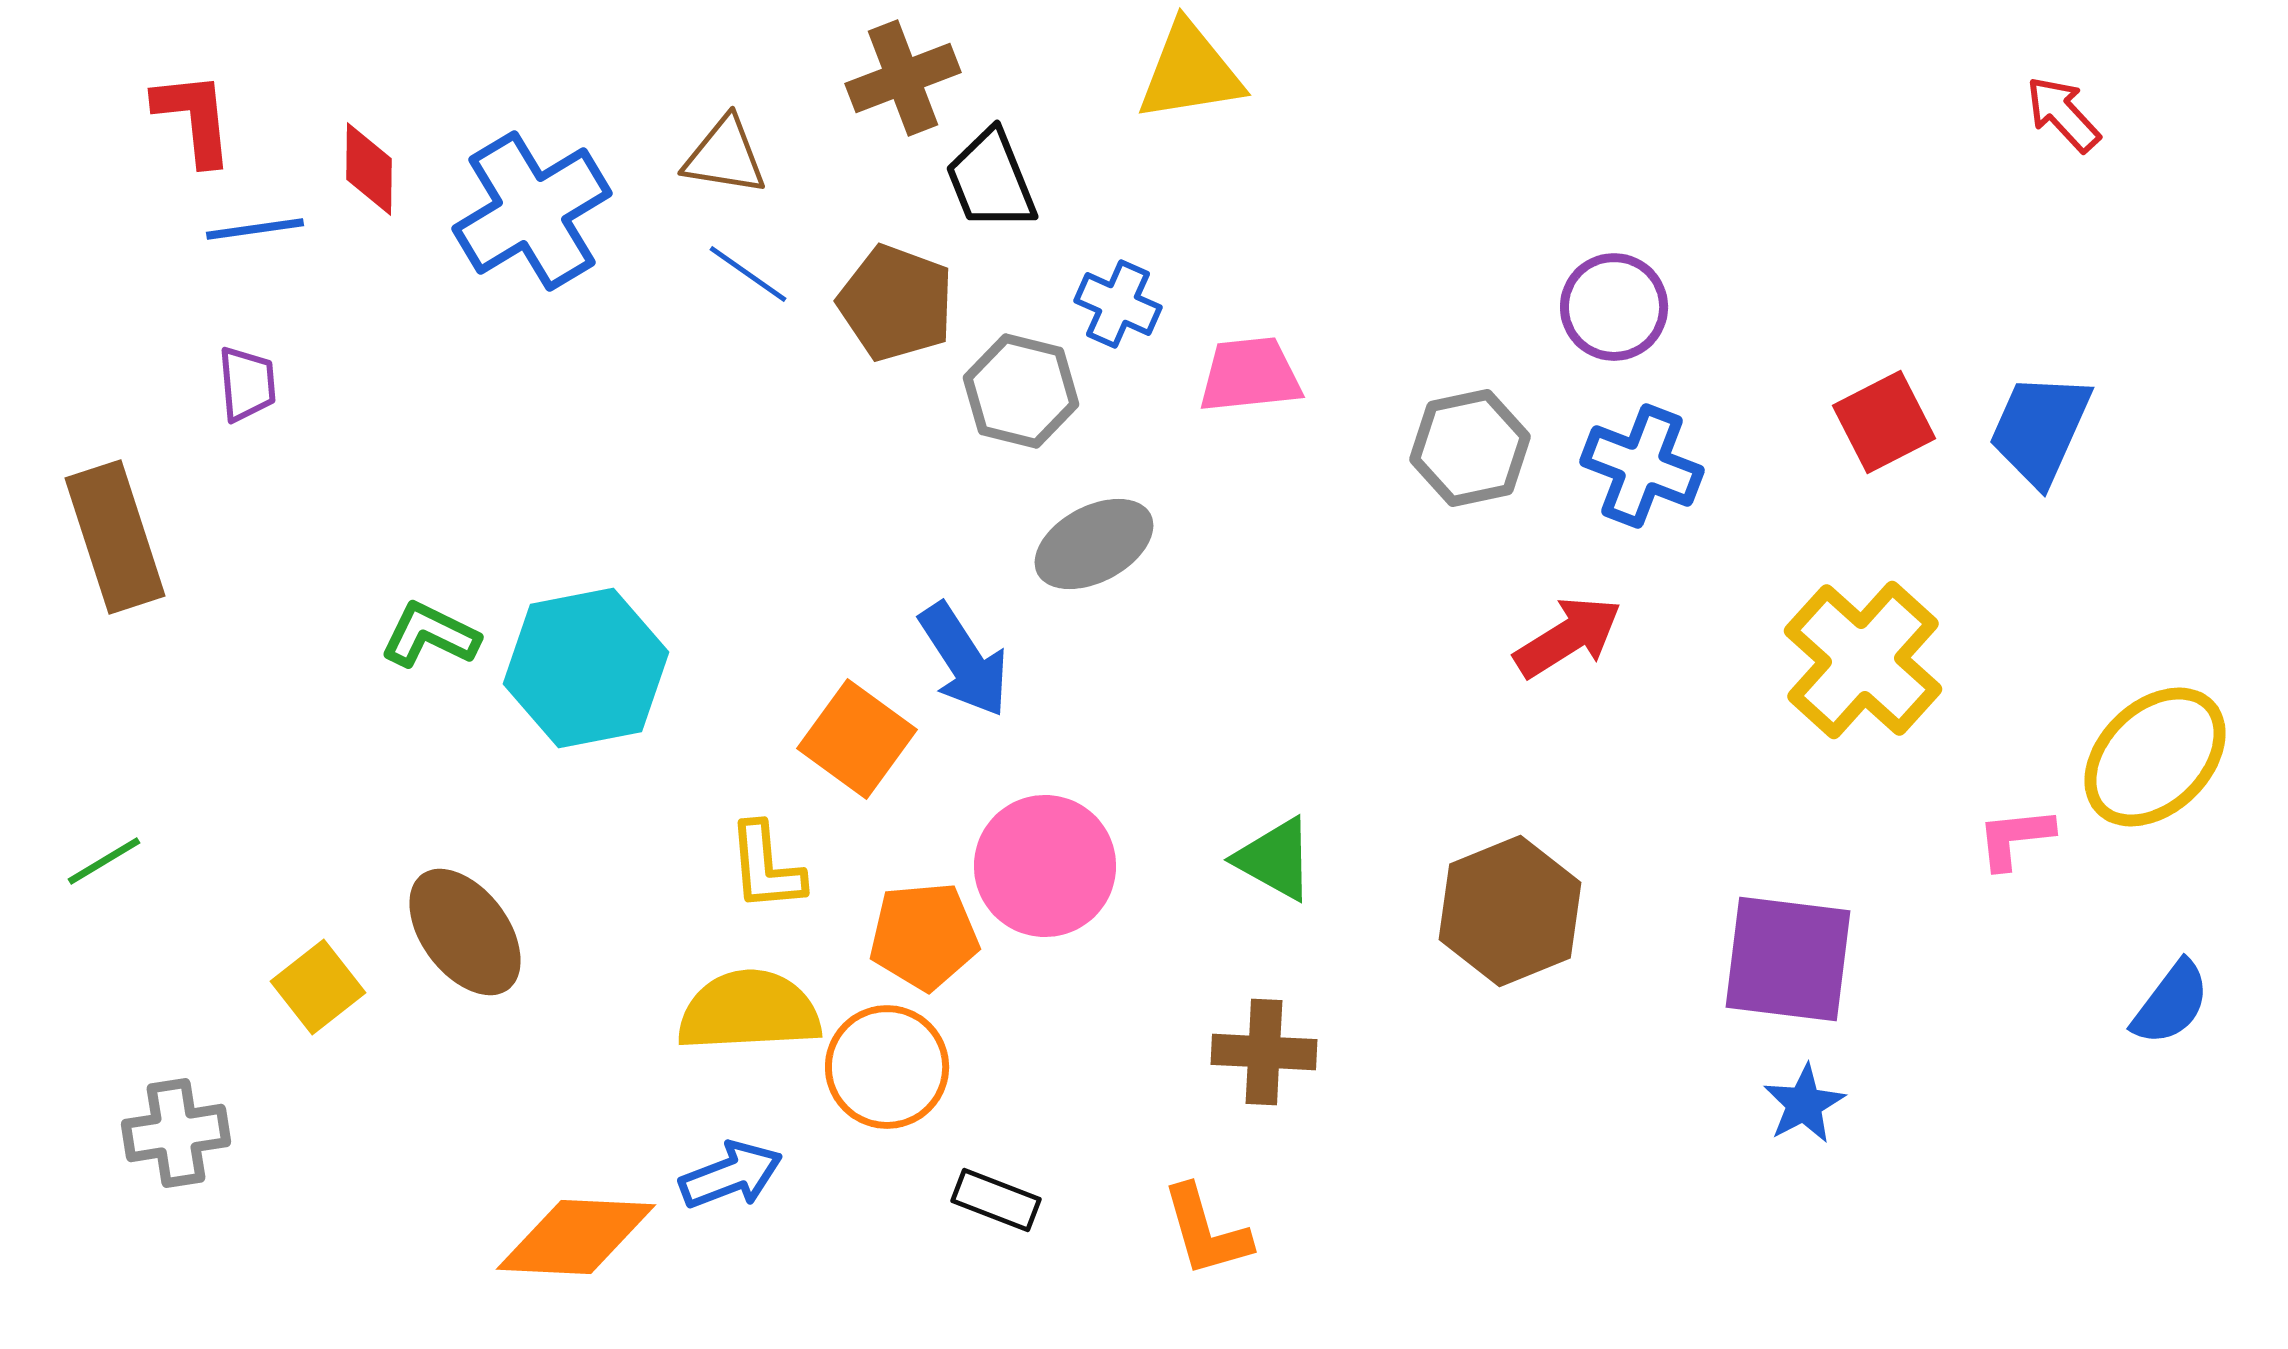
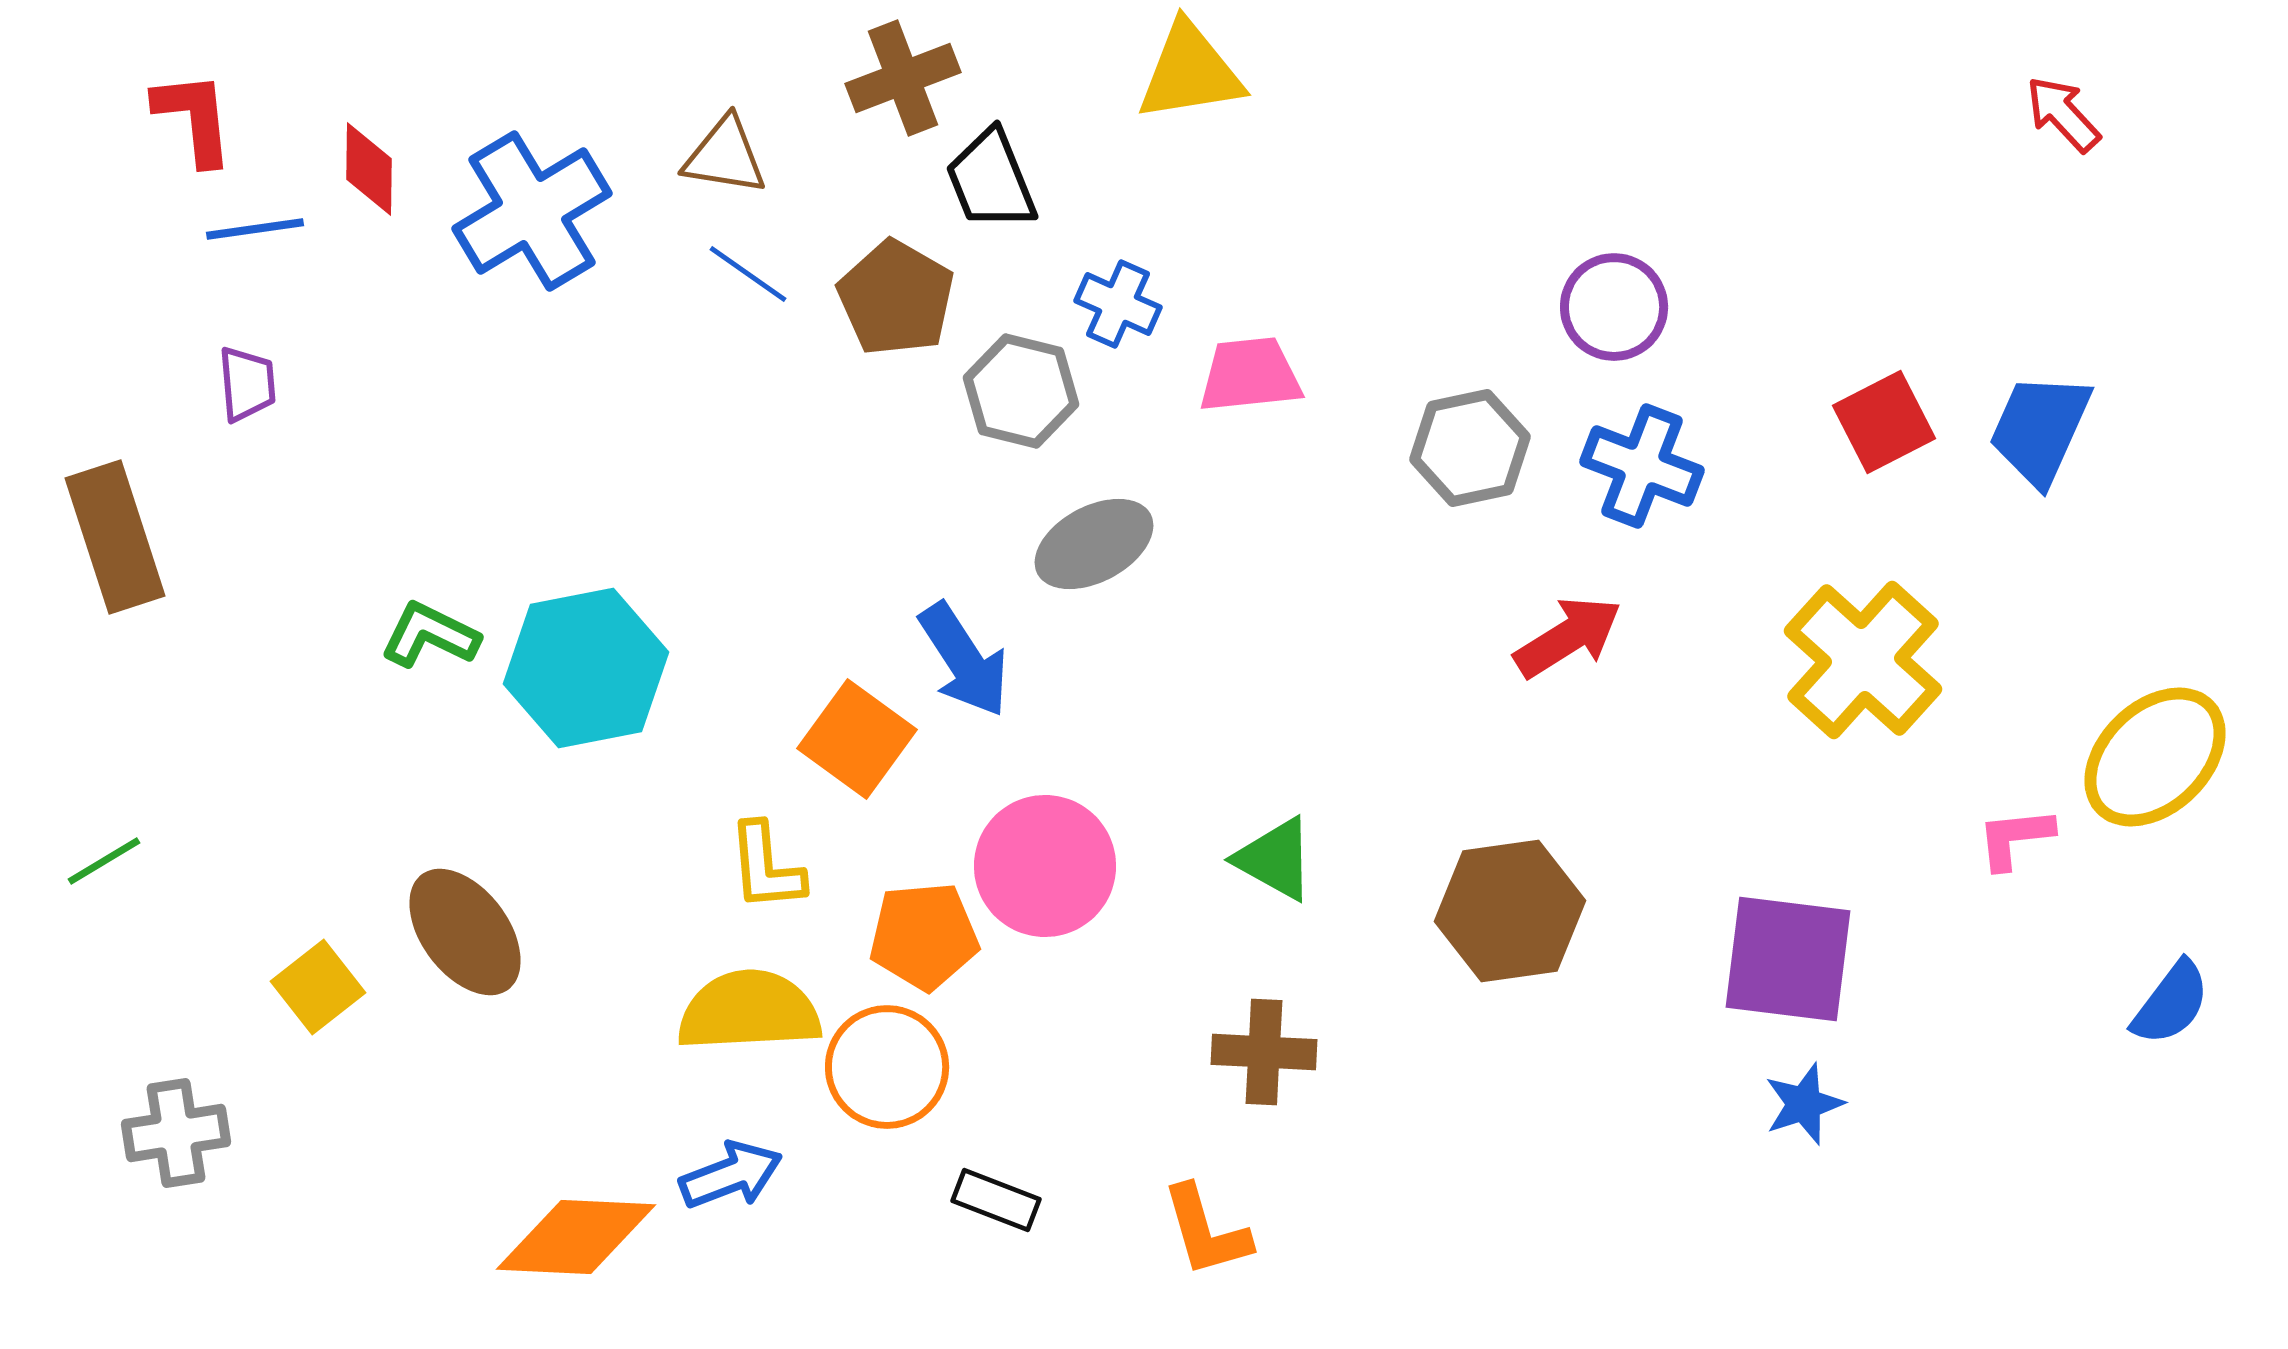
brown pentagon at (896, 303): moved 5 px up; rotated 10 degrees clockwise
brown hexagon at (1510, 911): rotated 14 degrees clockwise
blue star at (1804, 1104): rotated 10 degrees clockwise
